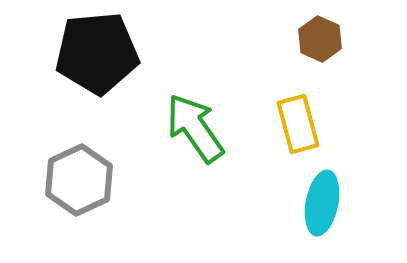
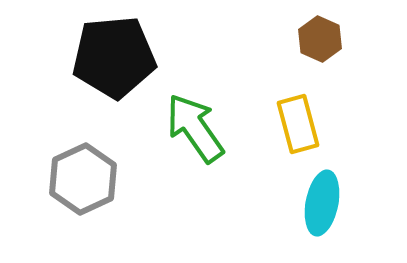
black pentagon: moved 17 px right, 4 px down
gray hexagon: moved 4 px right, 1 px up
